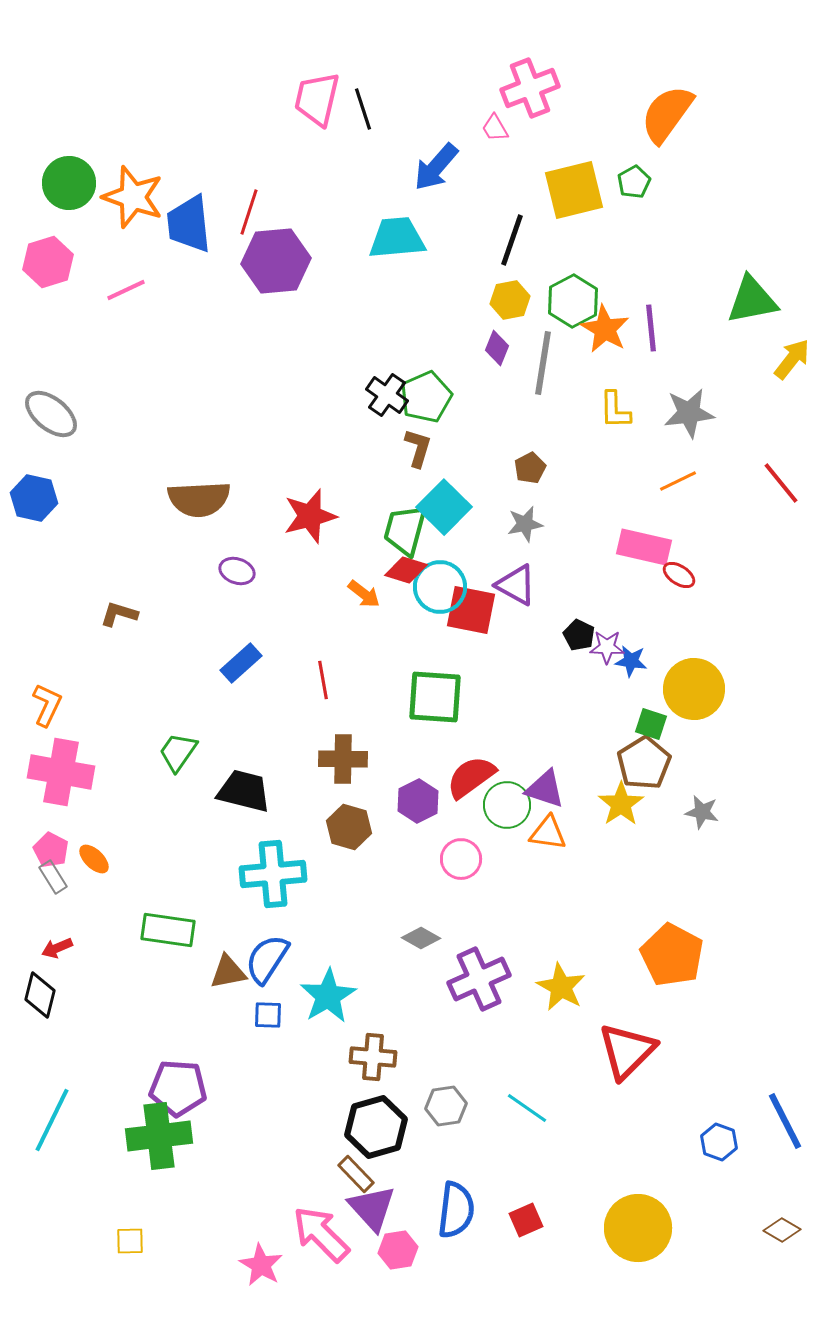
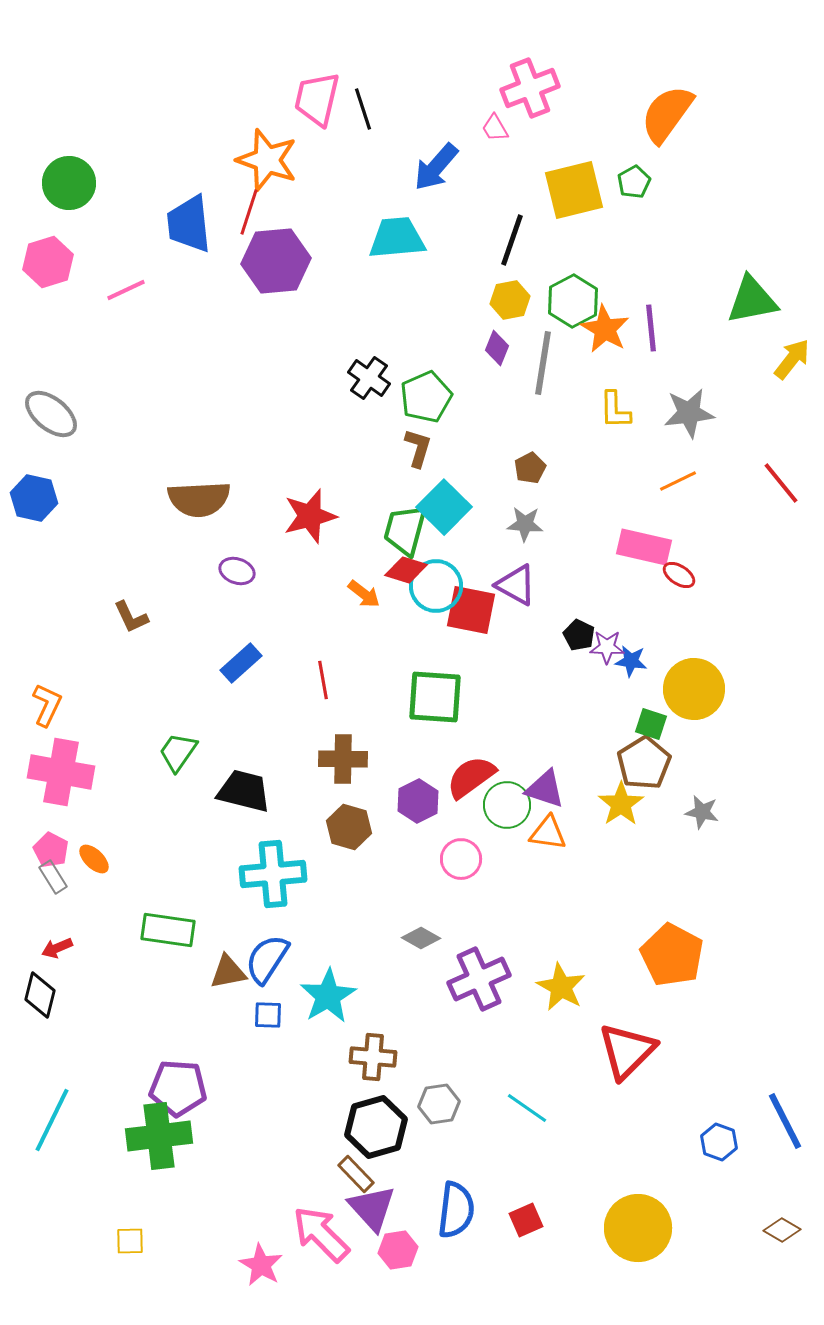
orange star at (133, 197): moved 134 px right, 37 px up
black cross at (387, 395): moved 18 px left, 17 px up
gray star at (525, 524): rotated 15 degrees clockwise
cyan circle at (440, 587): moved 4 px left, 1 px up
brown L-shape at (119, 614): moved 12 px right, 3 px down; rotated 132 degrees counterclockwise
gray hexagon at (446, 1106): moved 7 px left, 2 px up
